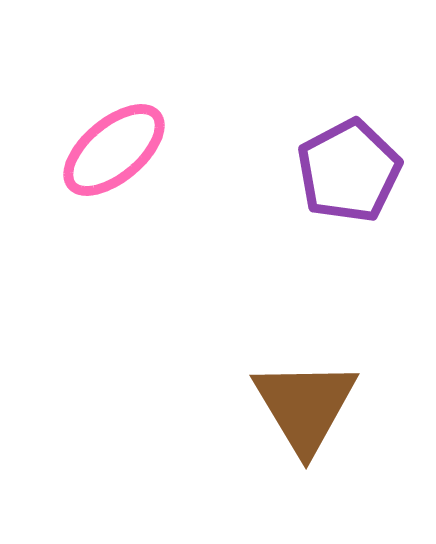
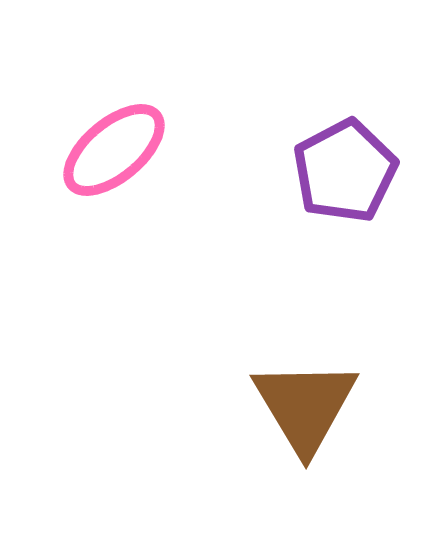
purple pentagon: moved 4 px left
